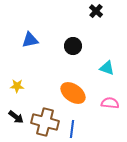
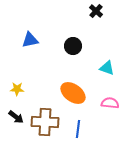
yellow star: moved 3 px down
brown cross: rotated 12 degrees counterclockwise
blue line: moved 6 px right
